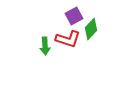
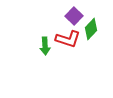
purple square: rotated 18 degrees counterclockwise
